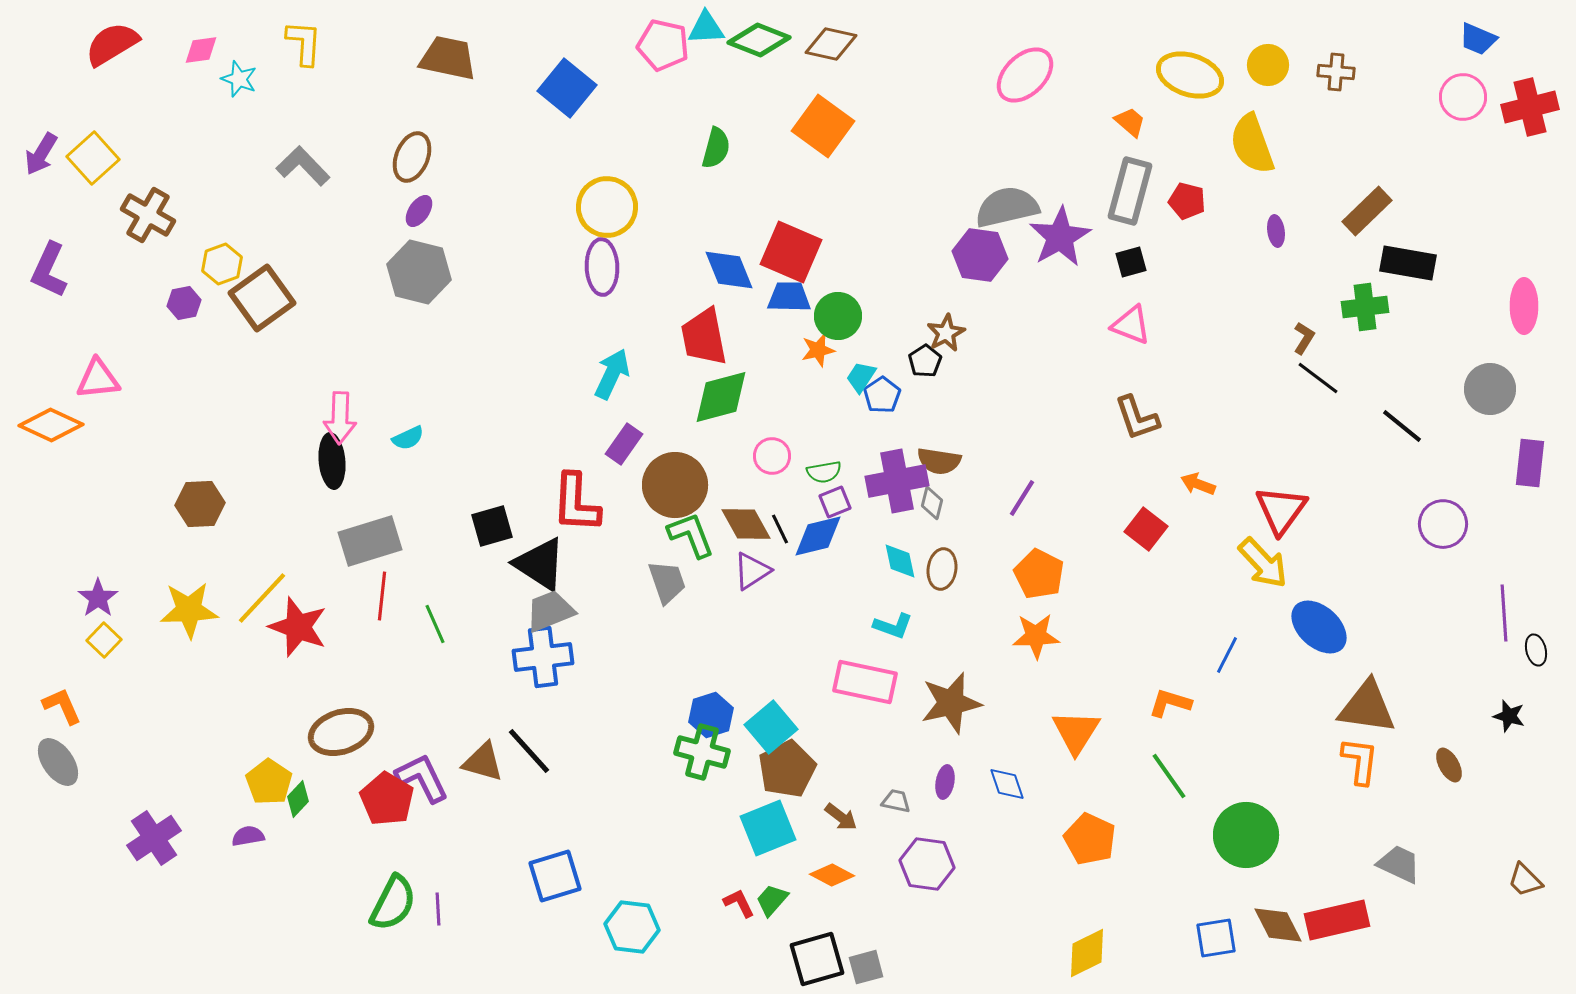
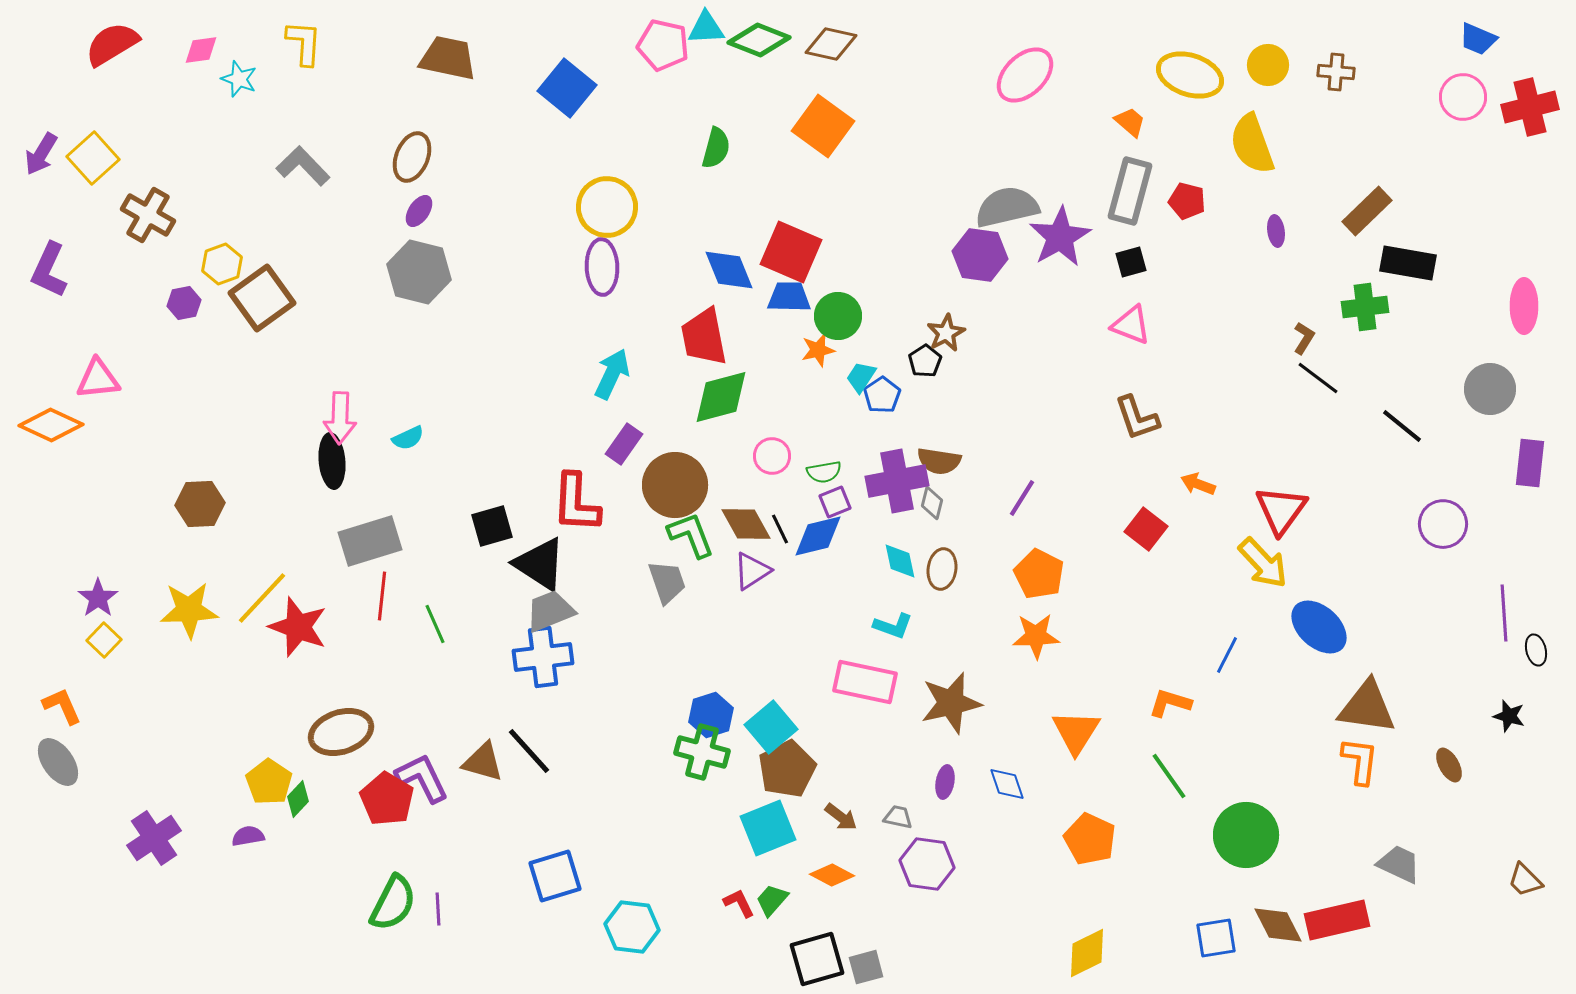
gray trapezoid at (896, 801): moved 2 px right, 16 px down
